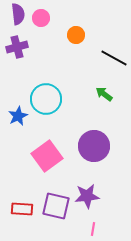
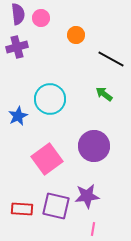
black line: moved 3 px left, 1 px down
cyan circle: moved 4 px right
pink square: moved 3 px down
